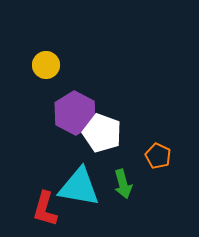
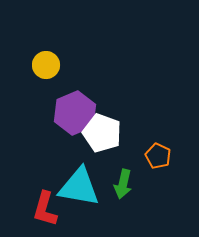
purple hexagon: rotated 9 degrees clockwise
green arrow: rotated 28 degrees clockwise
